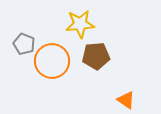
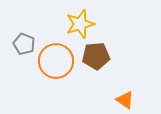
yellow star: rotated 12 degrees counterclockwise
orange circle: moved 4 px right
orange triangle: moved 1 px left
